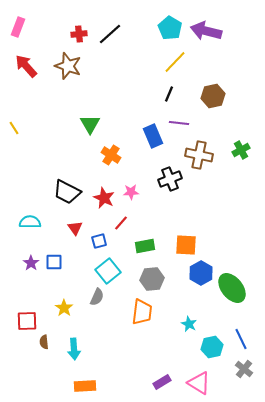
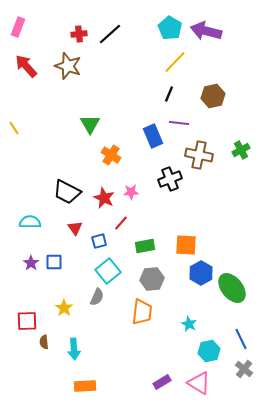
cyan hexagon at (212, 347): moved 3 px left, 4 px down
